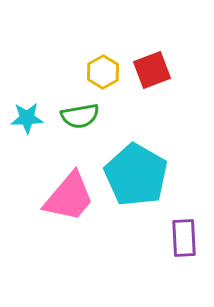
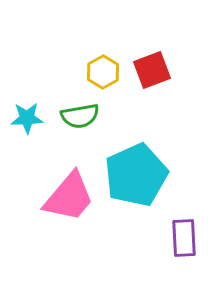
cyan pentagon: rotated 18 degrees clockwise
